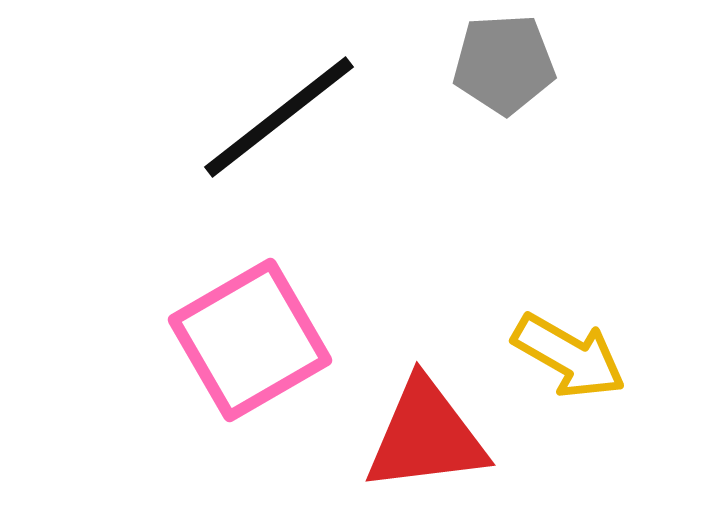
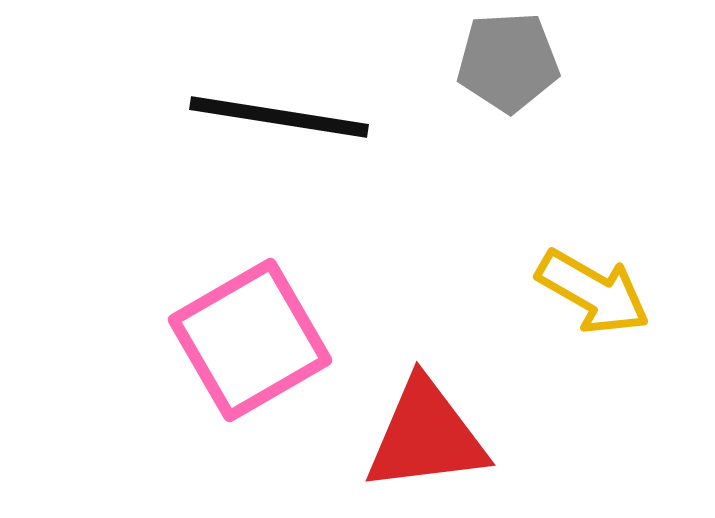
gray pentagon: moved 4 px right, 2 px up
black line: rotated 47 degrees clockwise
yellow arrow: moved 24 px right, 64 px up
